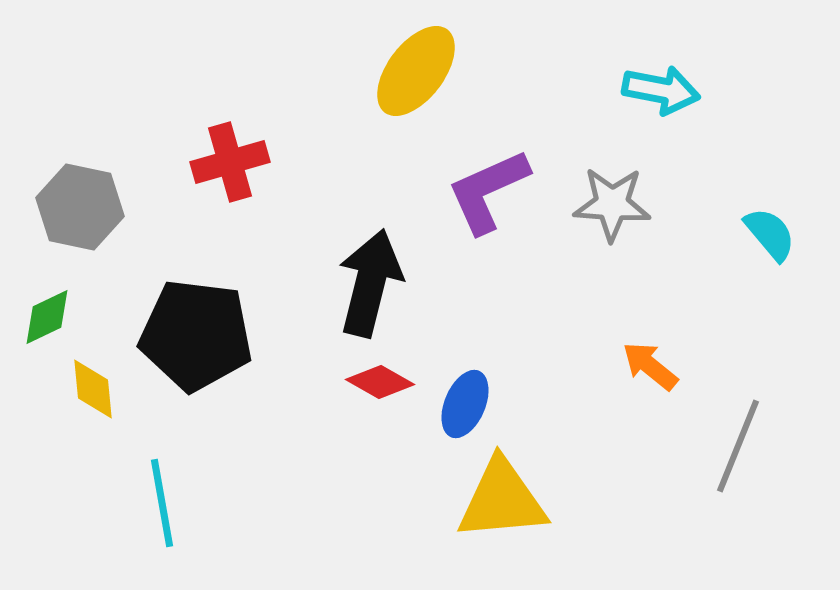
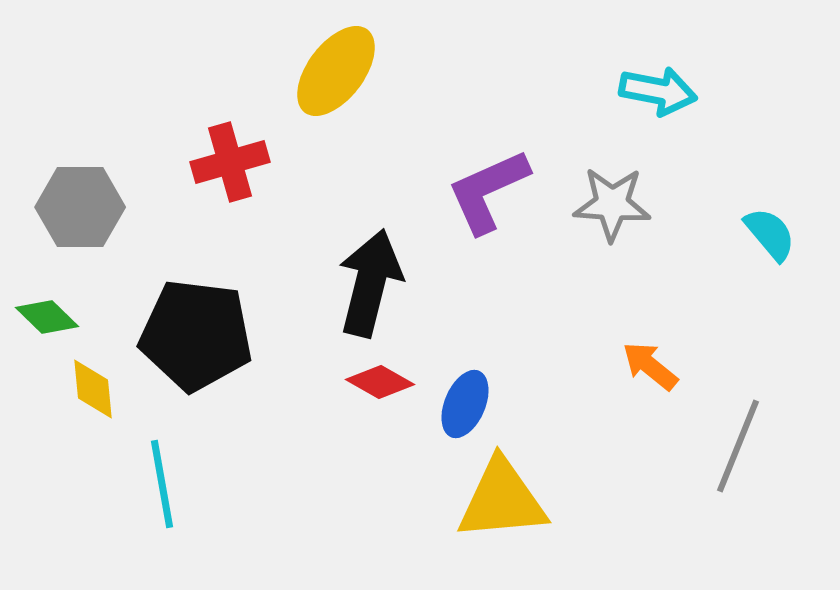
yellow ellipse: moved 80 px left
cyan arrow: moved 3 px left, 1 px down
gray hexagon: rotated 12 degrees counterclockwise
green diamond: rotated 70 degrees clockwise
cyan line: moved 19 px up
